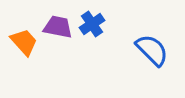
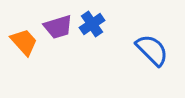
purple trapezoid: rotated 152 degrees clockwise
